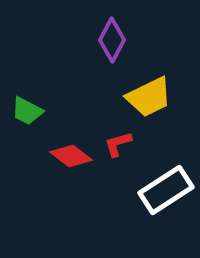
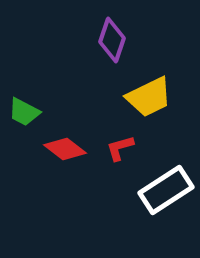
purple diamond: rotated 9 degrees counterclockwise
green trapezoid: moved 3 px left, 1 px down
red L-shape: moved 2 px right, 4 px down
red diamond: moved 6 px left, 7 px up
